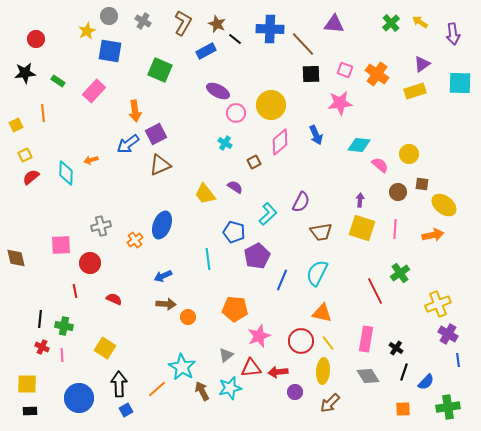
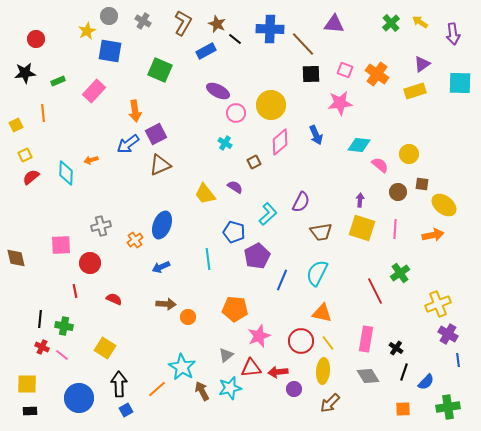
green rectangle at (58, 81): rotated 56 degrees counterclockwise
blue arrow at (163, 276): moved 2 px left, 9 px up
pink line at (62, 355): rotated 48 degrees counterclockwise
purple circle at (295, 392): moved 1 px left, 3 px up
